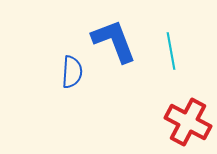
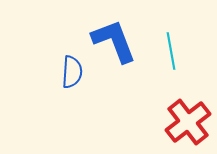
red cross: rotated 24 degrees clockwise
